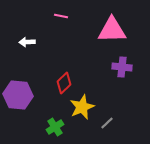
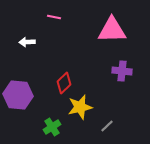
pink line: moved 7 px left, 1 px down
purple cross: moved 4 px down
yellow star: moved 2 px left; rotated 10 degrees clockwise
gray line: moved 3 px down
green cross: moved 3 px left
